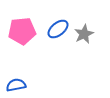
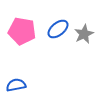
pink pentagon: rotated 16 degrees clockwise
